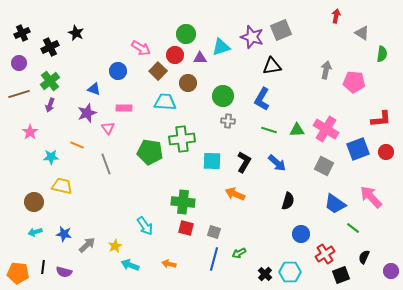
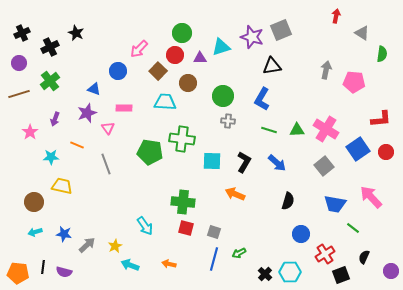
green circle at (186, 34): moved 4 px left, 1 px up
pink arrow at (141, 48): moved 2 px left, 1 px down; rotated 102 degrees clockwise
purple arrow at (50, 105): moved 5 px right, 14 px down
green cross at (182, 139): rotated 15 degrees clockwise
blue square at (358, 149): rotated 15 degrees counterclockwise
gray square at (324, 166): rotated 24 degrees clockwise
blue trapezoid at (335, 204): rotated 25 degrees counterclockwise
